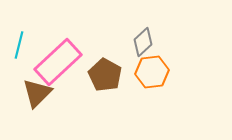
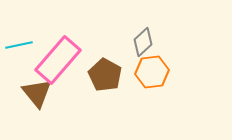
cyan line: rotated 64 degrees clockwise
pink rectangle: moved 2 px up; rotated 6 degrees counterclockwise
brown triangle: rotated 24 degrees counterclockwise
